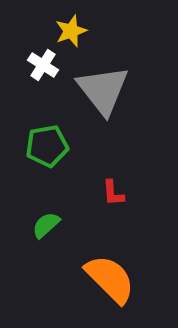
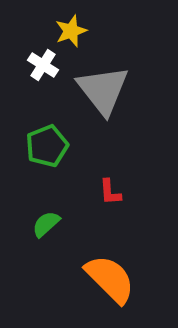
green pentagon: rotated 12 degrees counterclockwise
red L-shape: moved 3 px left, 1 px up
green semicircle: moved 1 px up
